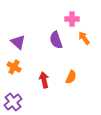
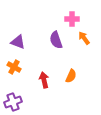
purple triangle: rotated 21 degrees counterclockwise
orange semicircle: moved 1 px up
purple cross: rotated 18 degrees clockwise
